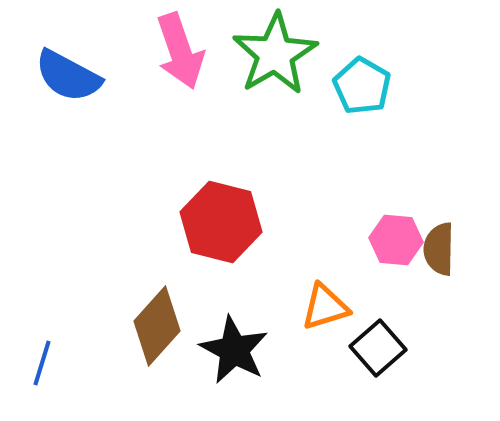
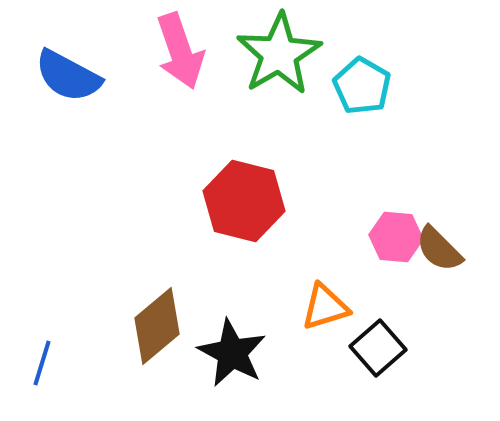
green star: moved 4 px right
red hexagon: moved 23 px right, 21 px up
pink hexagon: moved 3 px up
brown semicircle: rotated 46 degrees counterclockwise
brown diamond: rotated 8 degrees clockwise
black star: moved 2 px left, 3 px down
